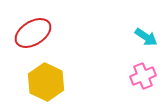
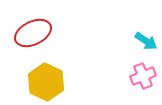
red ellipse: rotated 6 degrees clockwise
cyan arrow: moved 4 px down
